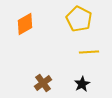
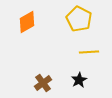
orange diamond: moved 2 px right, 2 px up
black star: moved 3 px left, 4 px up
